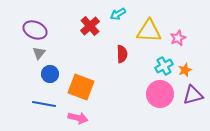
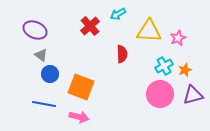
gray triangle: moved 2 px right, 2 px down; rotated 32 degrees counterclockwise
pink arrow: moved 1 px right, 1 px up
